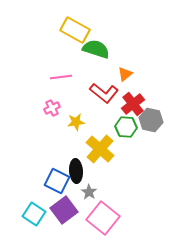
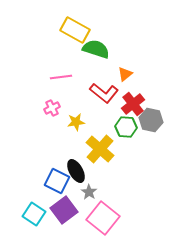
black ellipse: rotated 25 degrees counterclockwise
